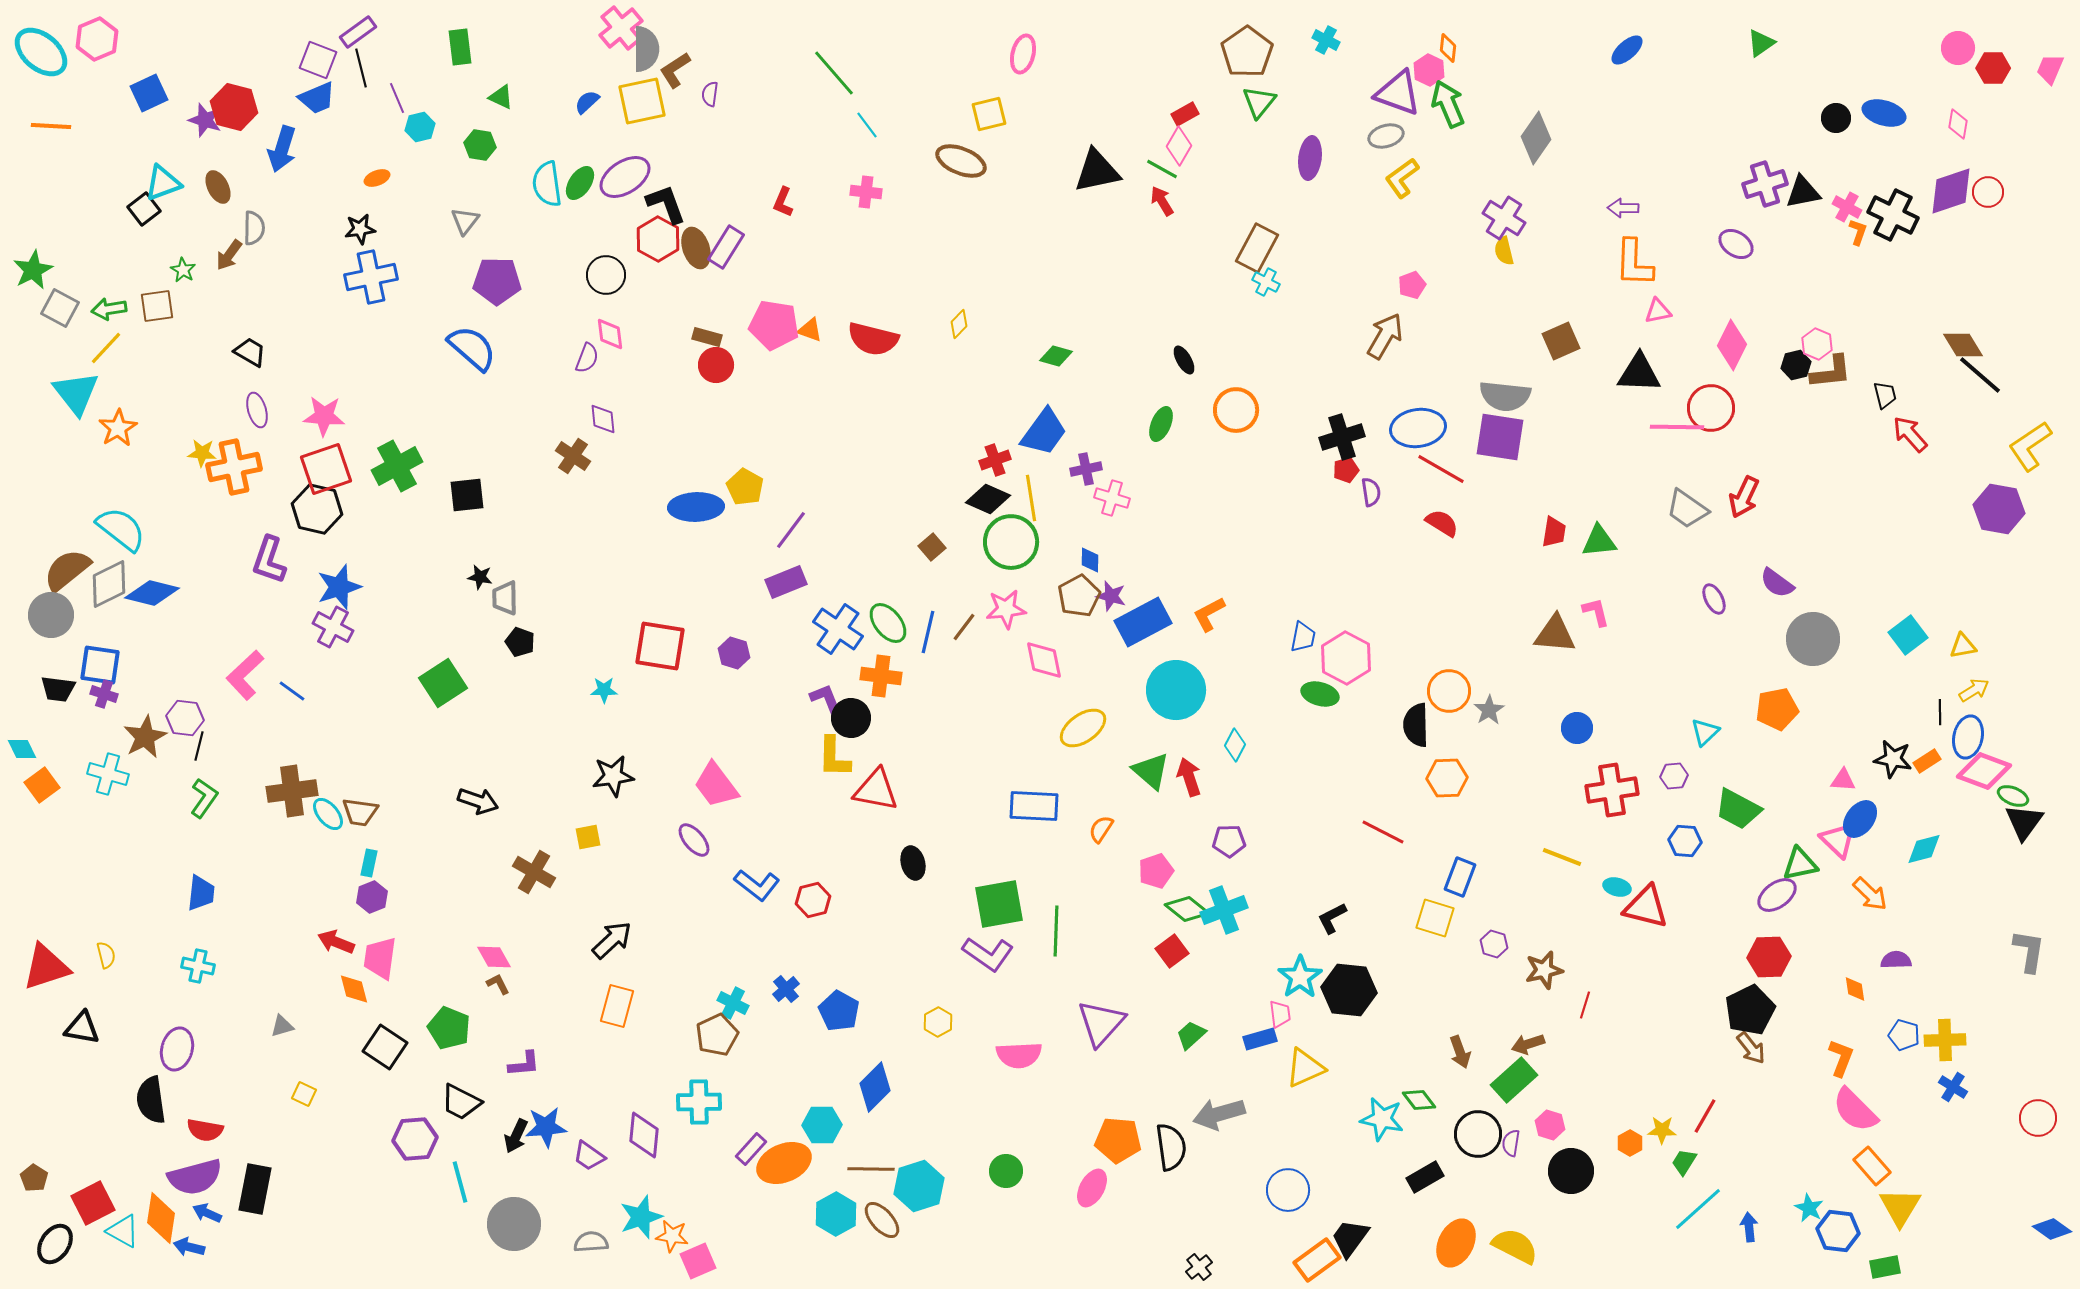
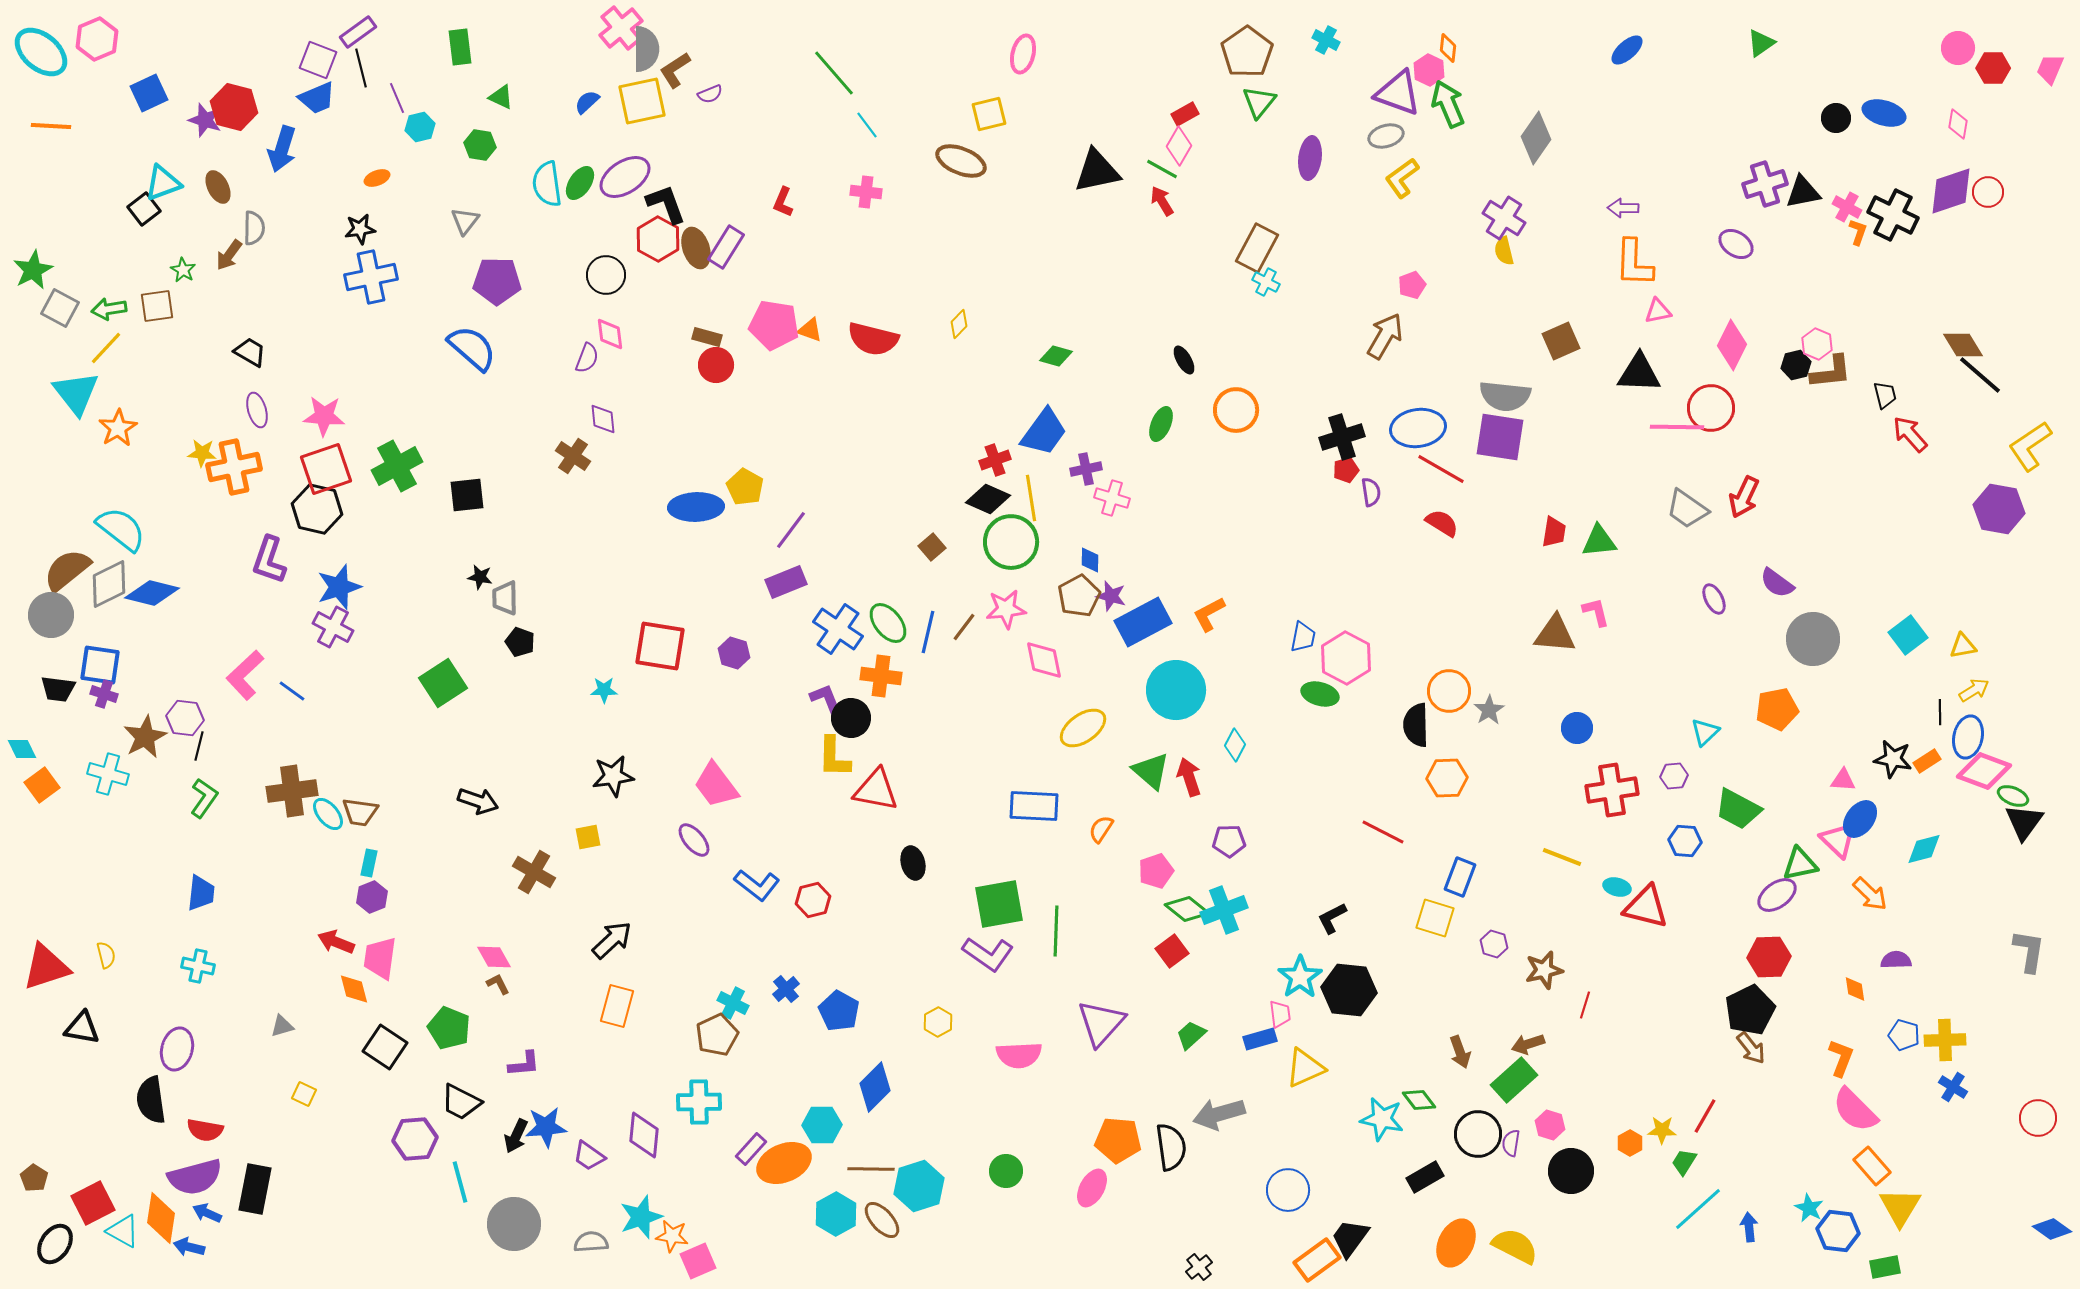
purple semicircle at (710, 94): rotated 120 degrees counterclockwise
